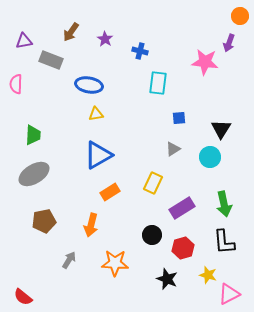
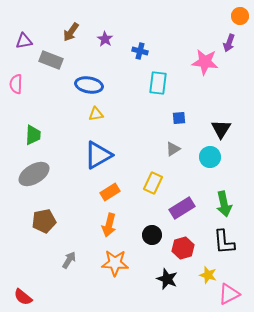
orange arrow: moved 18 px right
